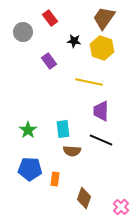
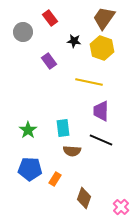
cyan rectangle: moved 1 px up
orange rectangle: rotated 24 degrees clockwise
